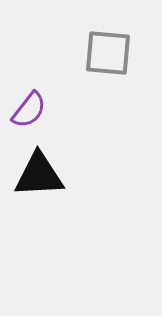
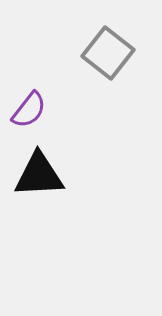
gray square: rotated 33 degrees clockwise
